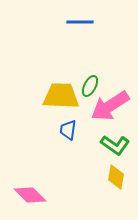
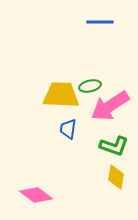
blue line: moved 20 px right
green ellipse: rotated 50 degrees clockwise
yellow trapezoid: moved 1 px up
blue trapezoid: moved 1 px up
green L-shape: moved 1 px left, 1 px down; rotated 16 degrees counterclockwise
pink diamond: moved 6 px right; rotated 8 degrees counterclockwise
